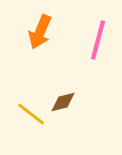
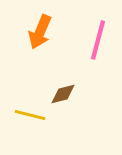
brown diamond: moved 8 px up
yellow line: moved 1 px left, 1 px down; rotated 24 degrees counterclockwise
